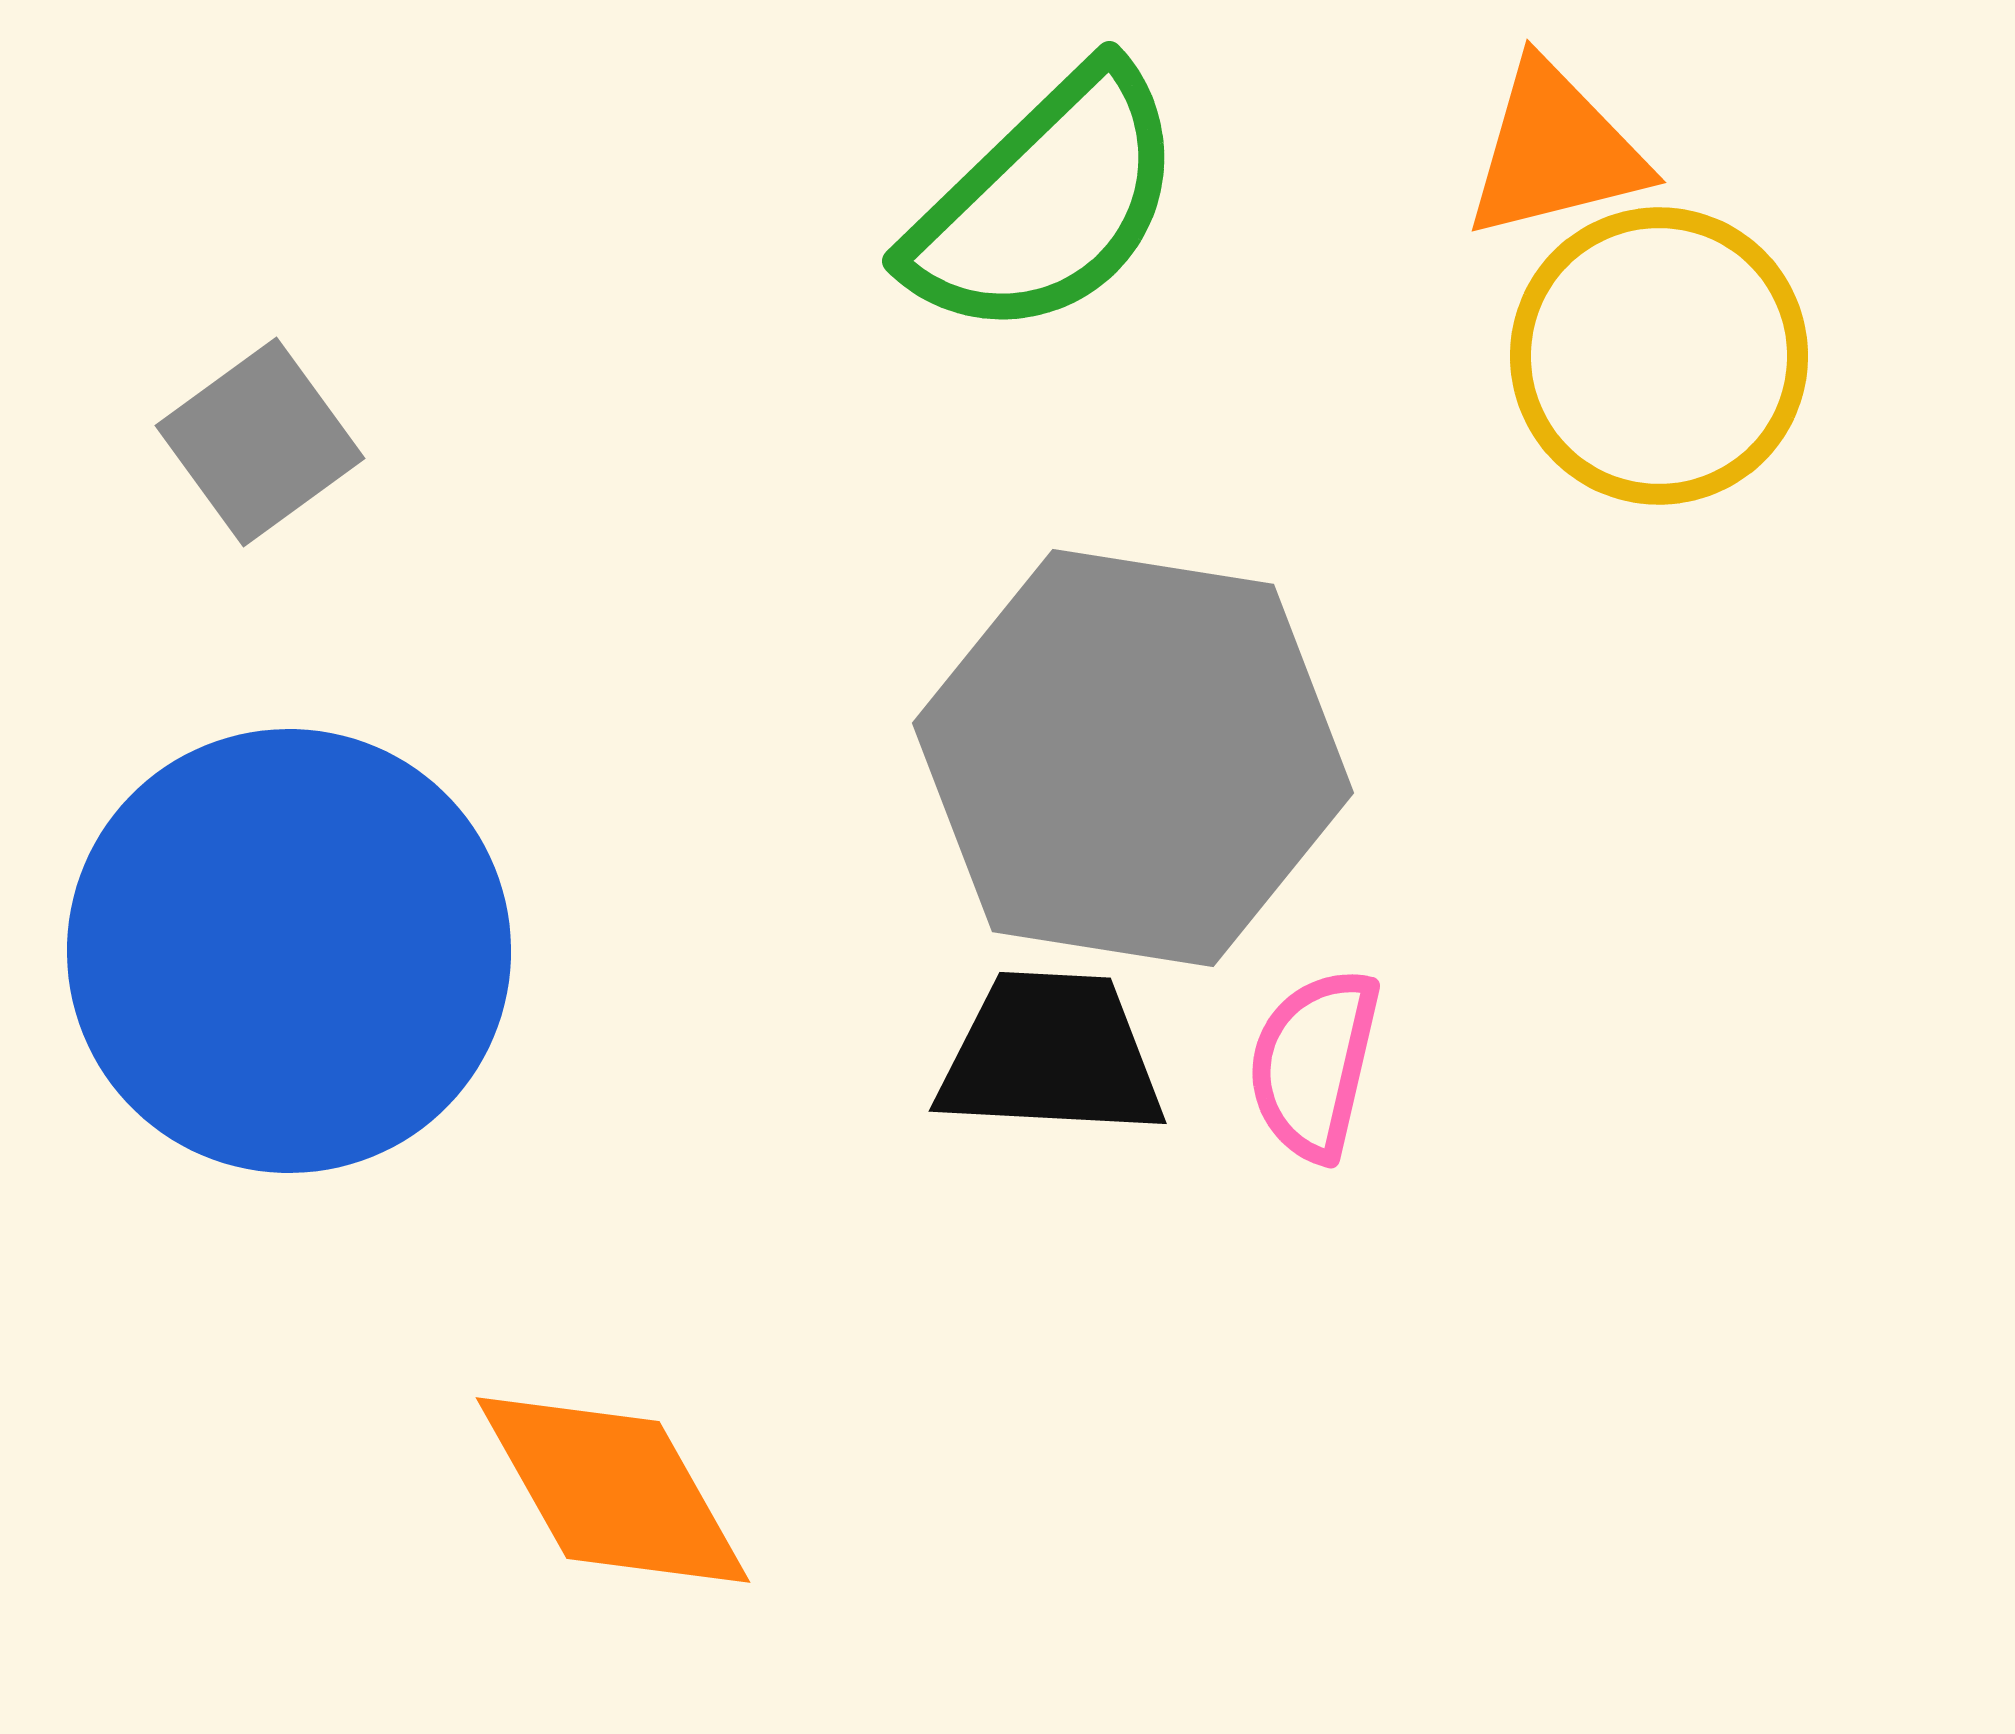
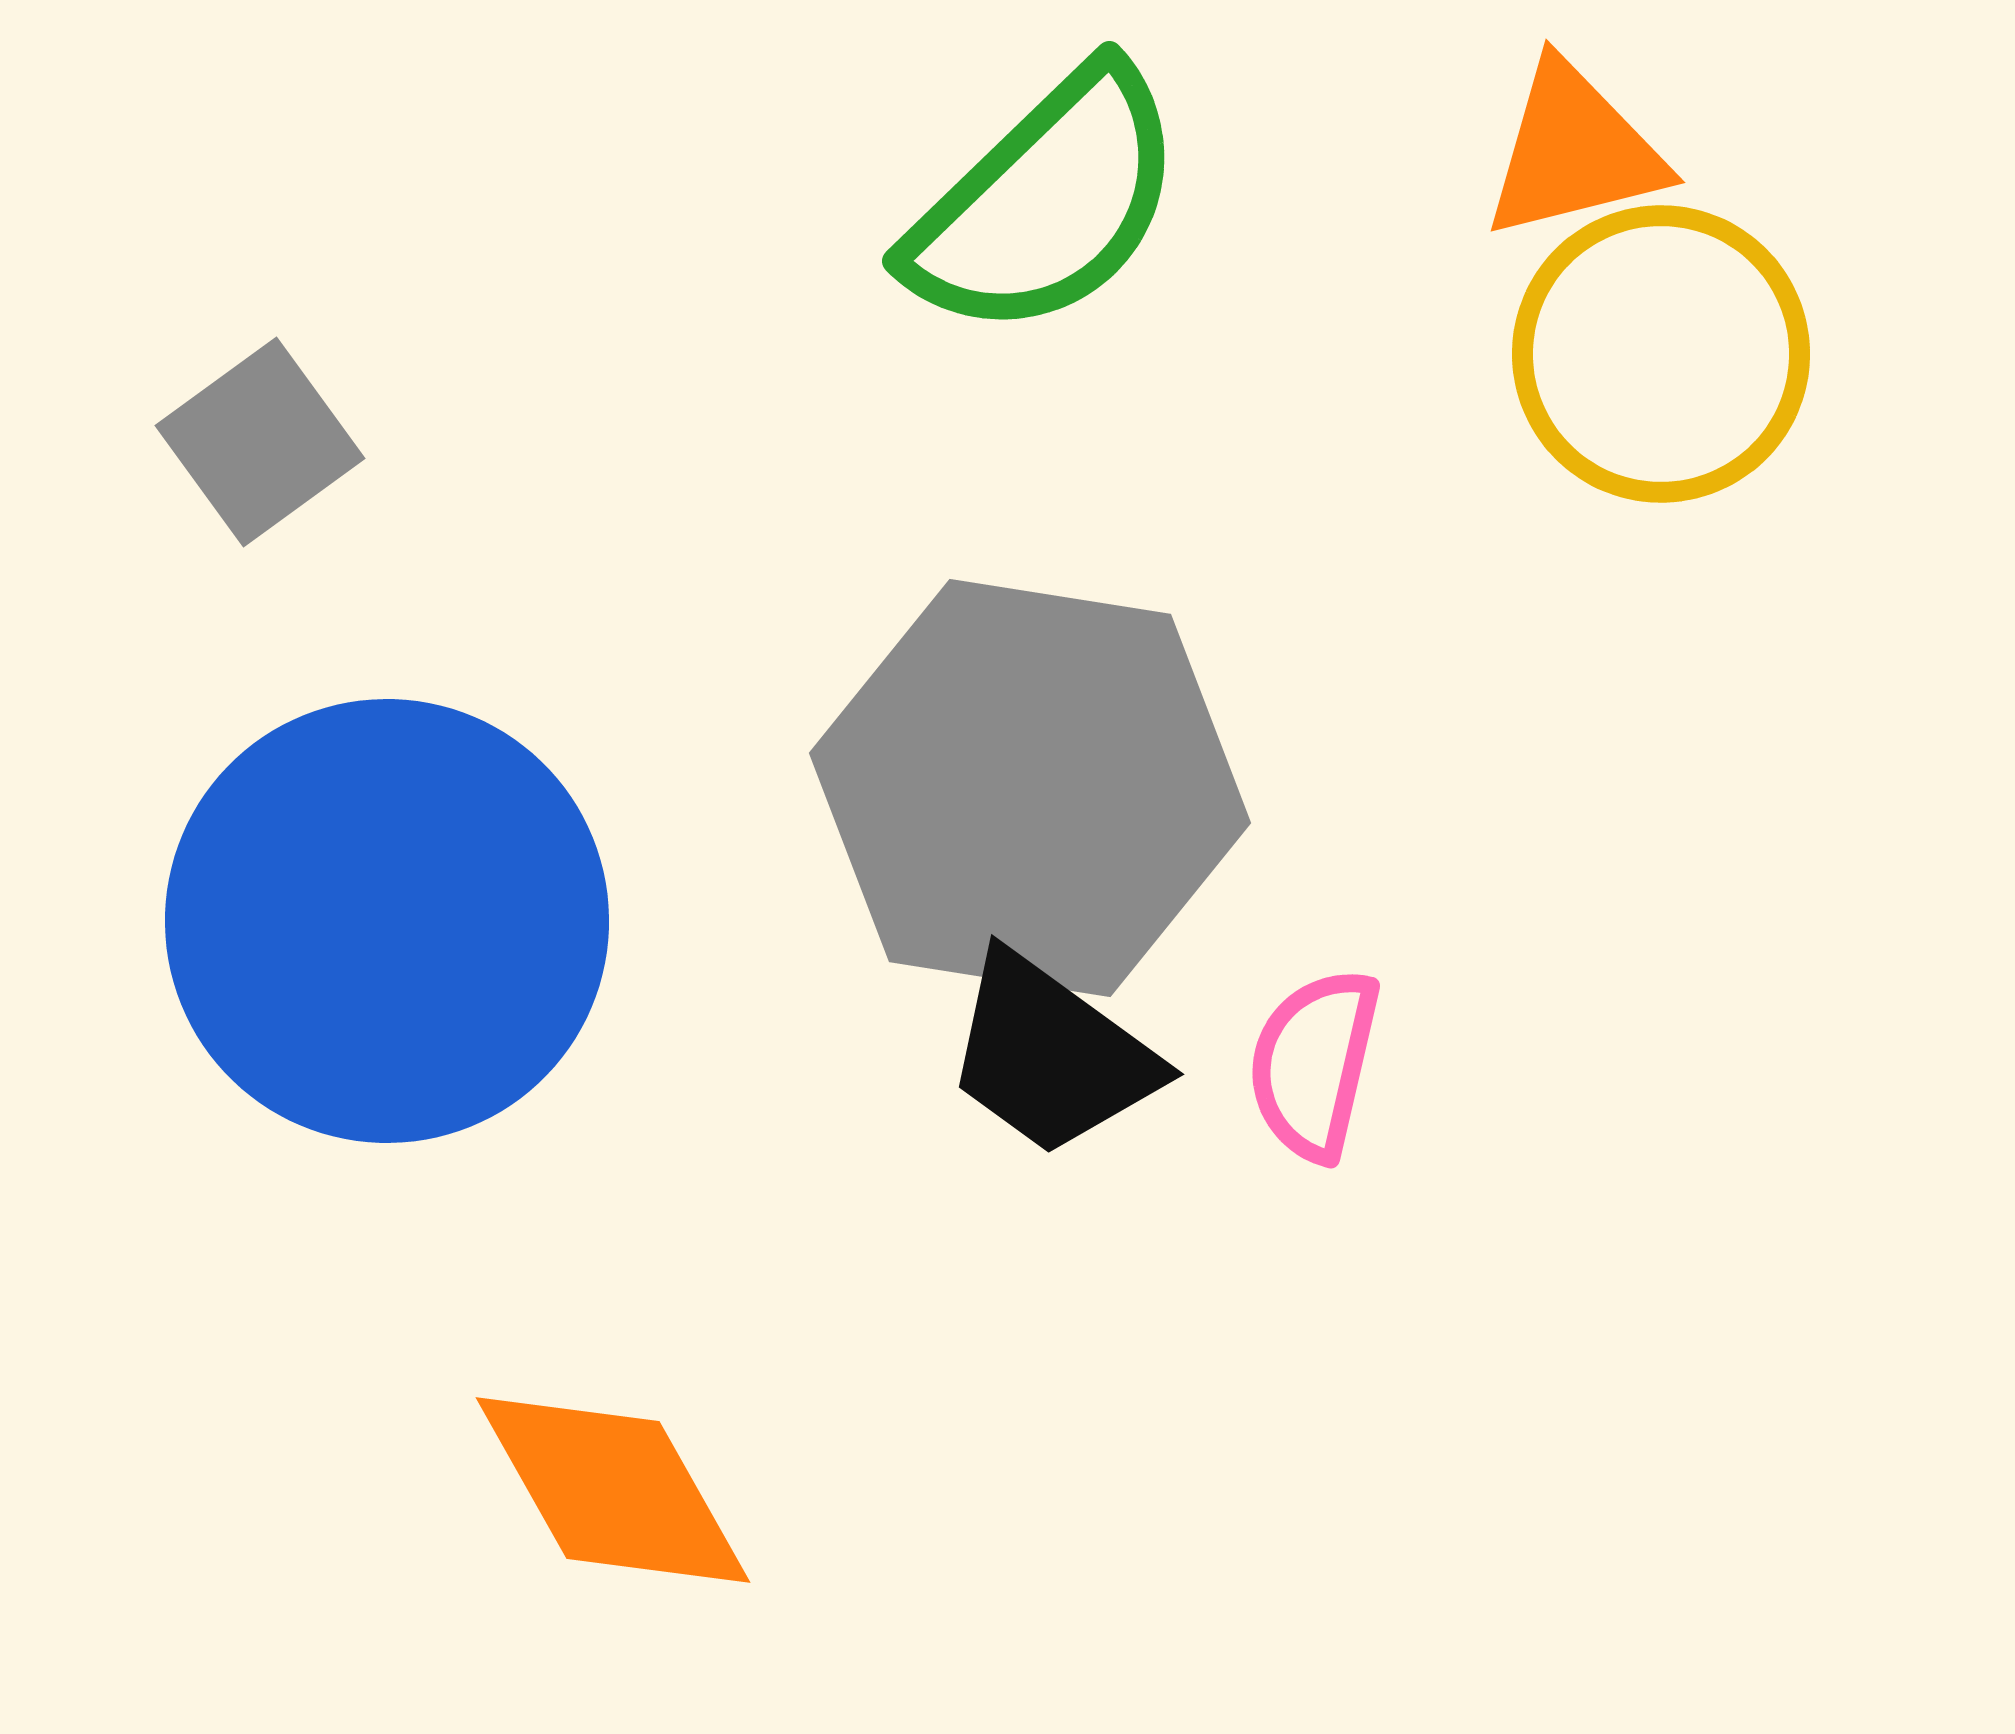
orange triangle: moved 19 px right
yellow circle: moved 2 px right, 2 px up
gray hexagon: moved 103 px left, 30 px down
blue circle: moved 98 px right, 30 px up
black trapezoid: rotated 147 degrees counterclockwise
